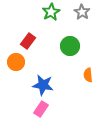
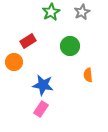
gray star: rotated 14 degrees clockwise
red rectangle: rotated 21 degrees clockwise
orange circle: moved 2 px left
